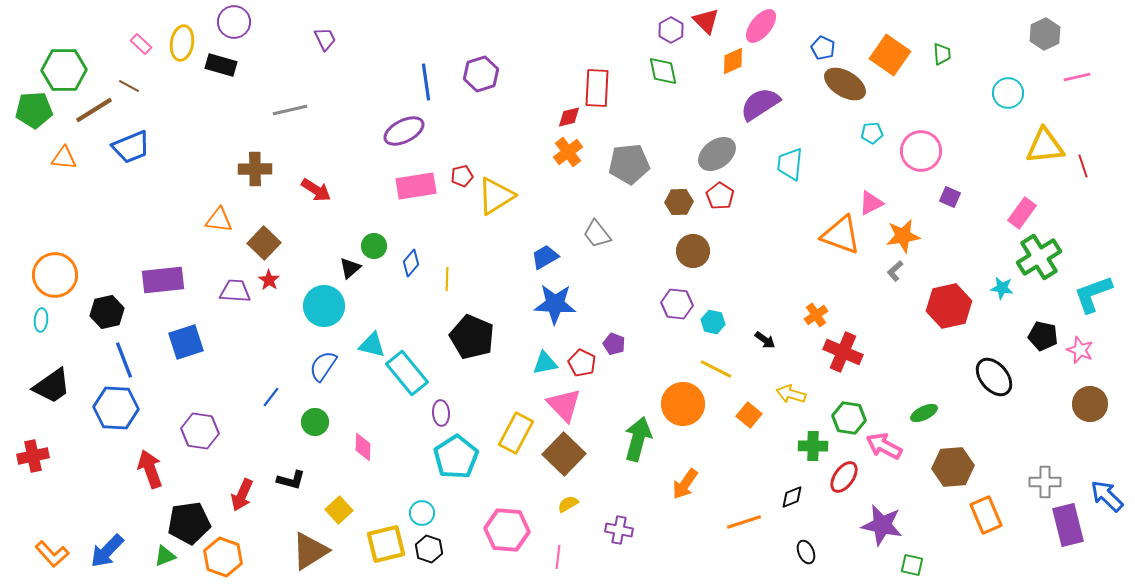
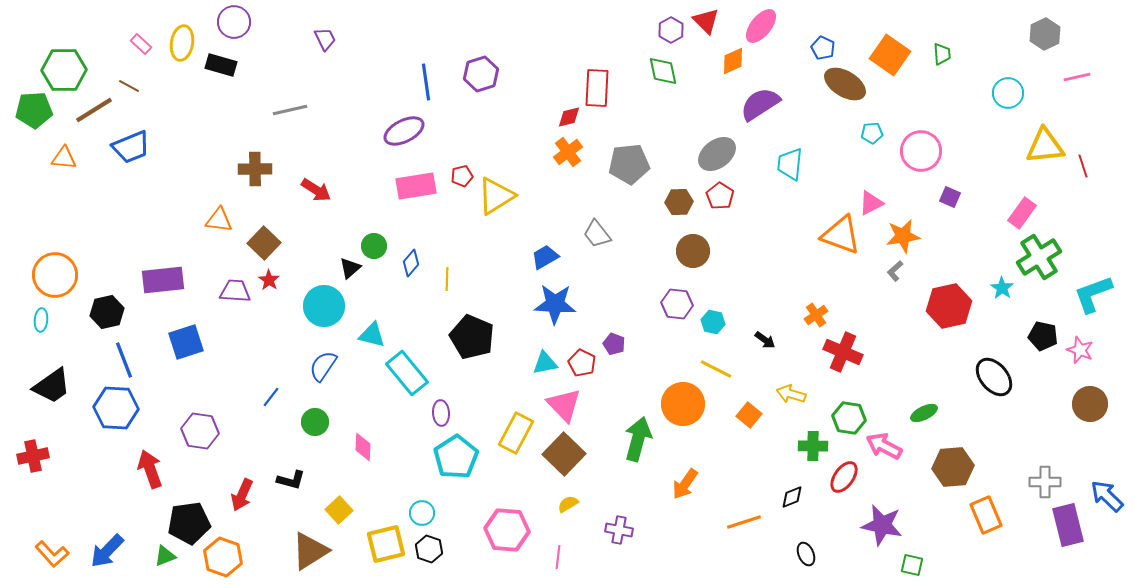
cyan star at (1002, 288): rotated 25 degrees clockwise
cyan triangle at (372, 345): moved 10 px up
black ellipse at (806, 552): moved 2 px down
